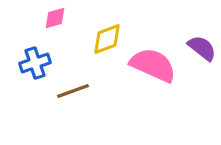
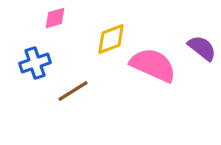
yellow diamond: moved 4 px right
brown line: rotated 12 degrees counterclockwise
